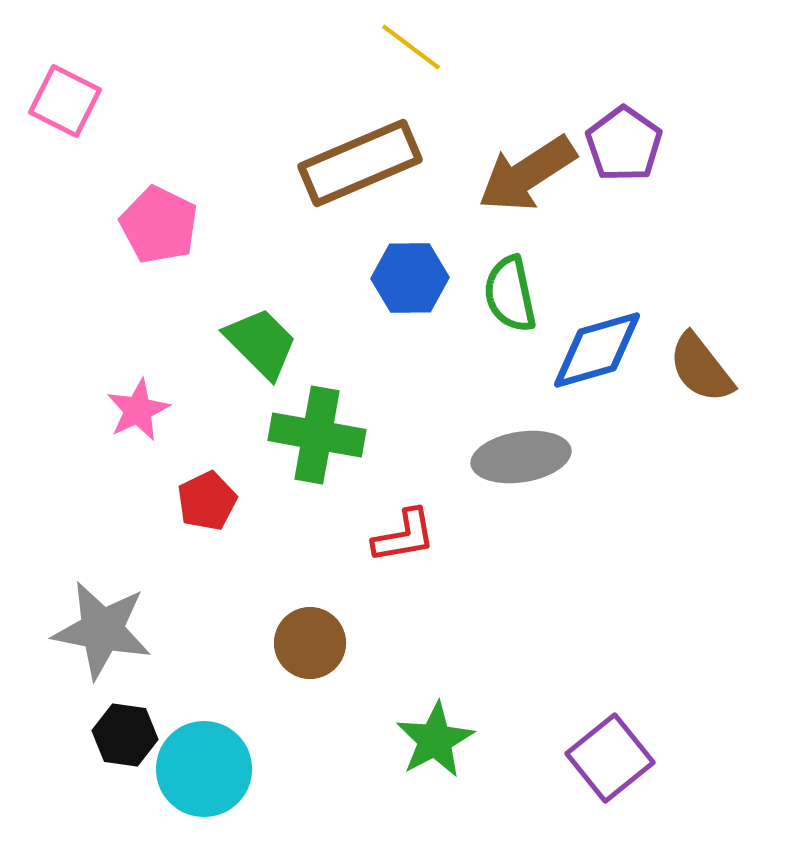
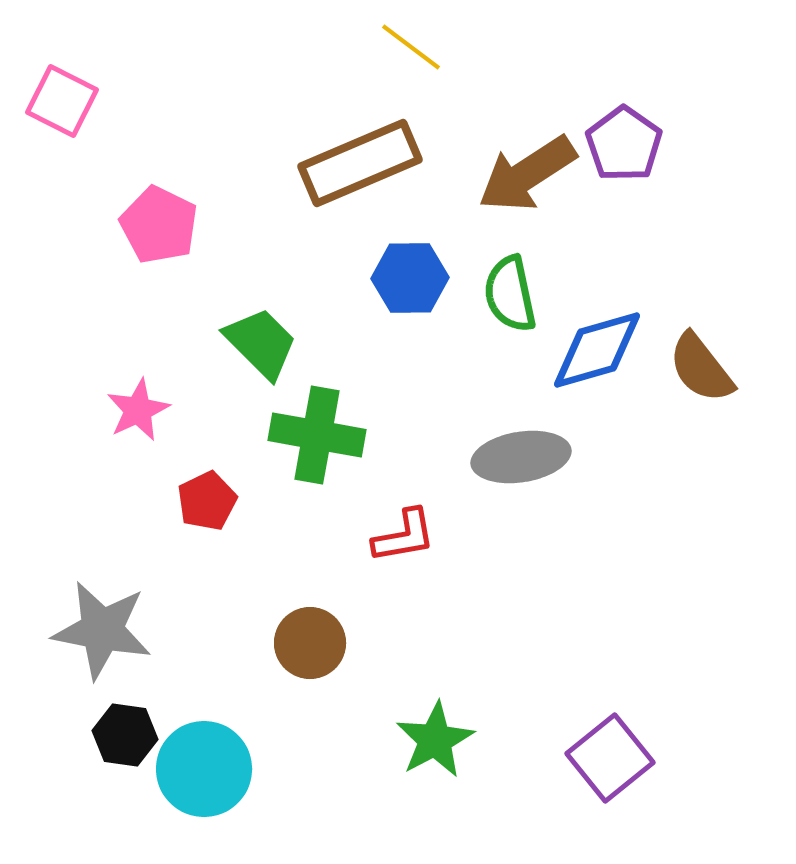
pink square: moved 3 px left
